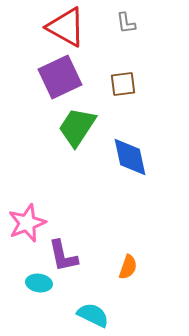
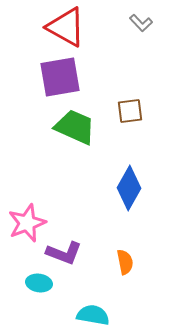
gray L-shape: moved 15 px right; rotated 35 degrees counterclockwise
purple square: rotated 15 degrees clockwise
brown square: moved 7 px right, 27 px down
green trapezoid: moved 2 px left; rotated 81 degrees clockwise
blue diamond: moved 1 px left, 31 px down; rotated 42 degrees clockwise
purple L-shape: moved 1 px right, 3 px up; rotated 57 degrees counterclockwise
orange semicircle: moved 3 px left, 5 px up; rotated 30 degrees counterclockwise
cyan semicircle: rotated 16 degrees counterclockwise
